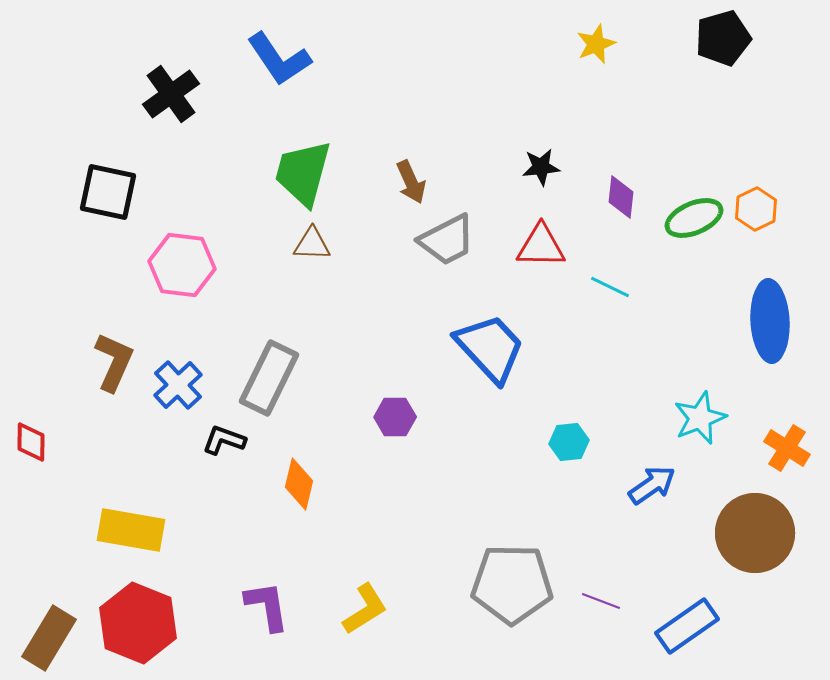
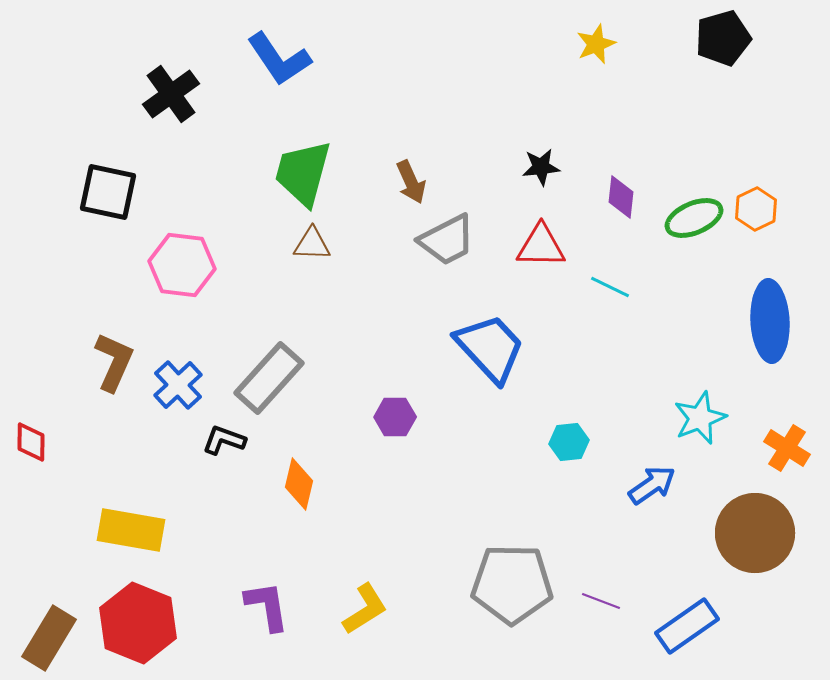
gray rectangle: rotated 16 degrees clockwise
